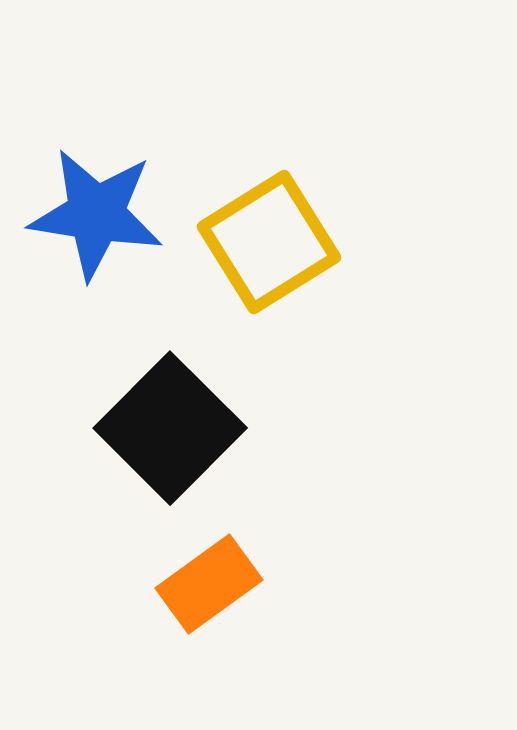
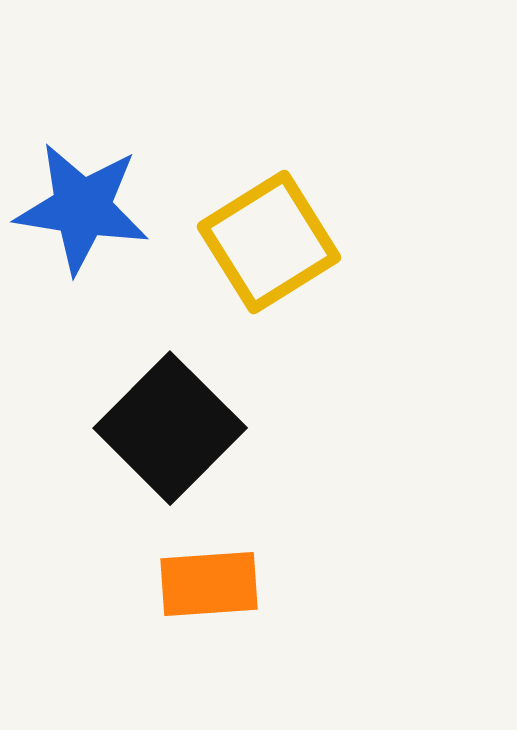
blue star: moved 14 px left, 6 px up
orange rectangle: rotated 32 degrees clockwise
